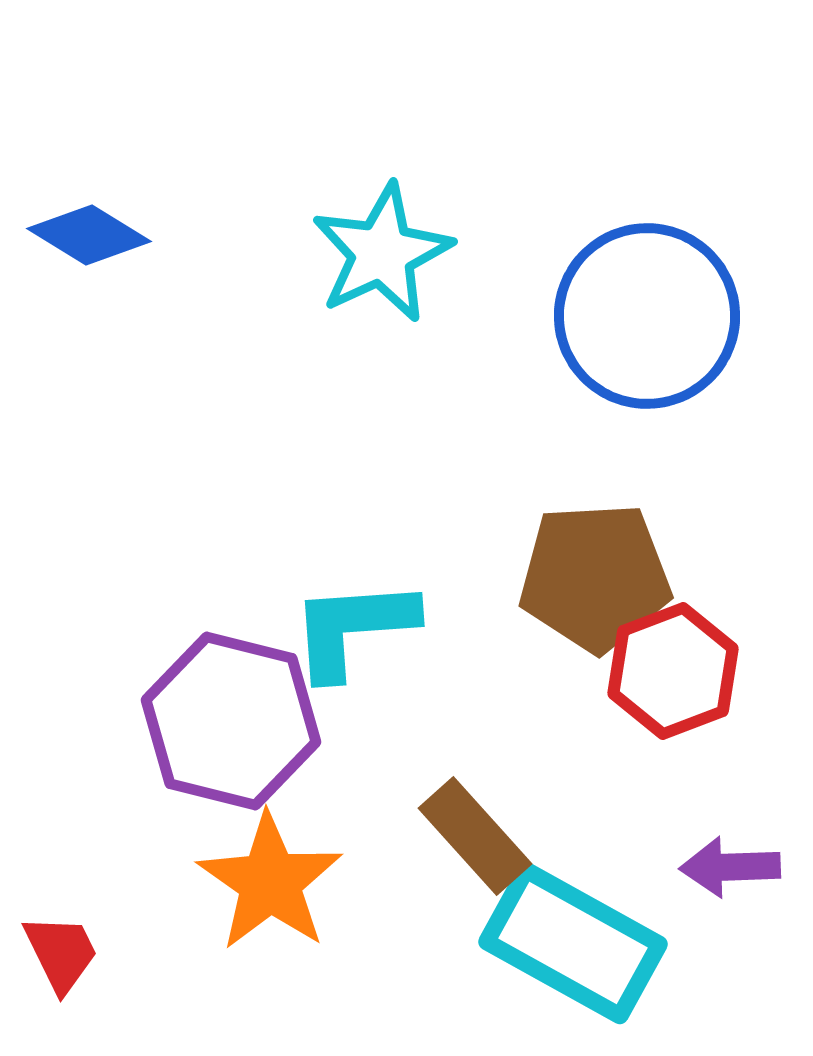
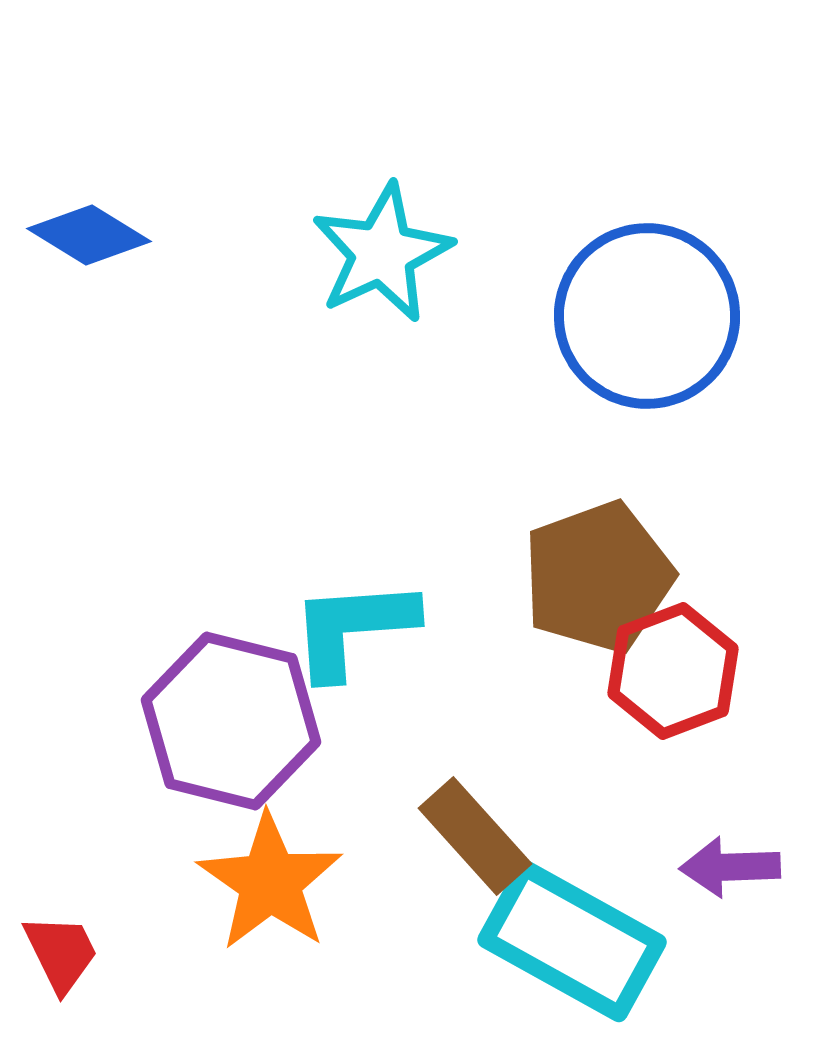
brown pentagon: moved 3 px right; rotated 17 degrees counterclockwise
cyan rectangle: moved 1 px left, 2 px up
